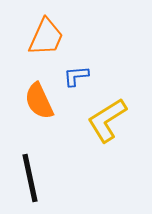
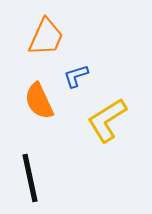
blue L-shape: rotated 12 degrees counterclockwise
